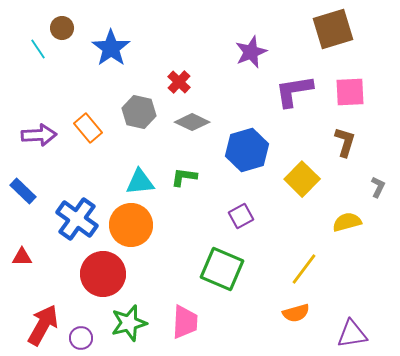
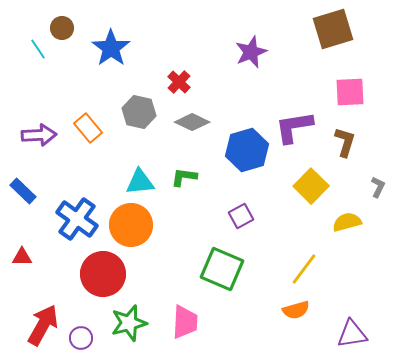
purple L-shape: moved 36 px down
yellow square: moved 9 px right, 7 px down
orange semicircle: moved 3 px up
